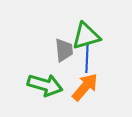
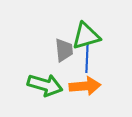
orange arrow: moved 1 px up; rotated 44 degrees clockwise
